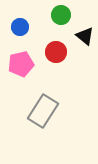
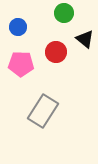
green circle: moved 3 px right, 2 px up
blue circle: moved 2 px left
black triangle: moved 3 px down
pink pentagon: rotated 15 degrees clockwise
